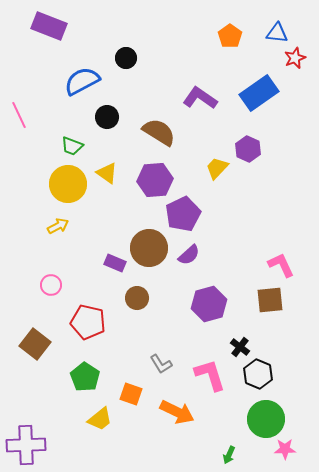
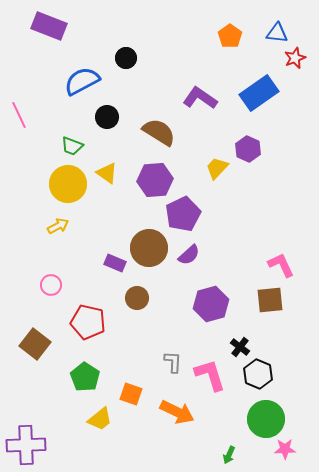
purple hexagon at (209, 304): moved 2 px right
gray L-shape at (161, 364): moved 12 px right, 2 px up; rotated 145 degrees counterclockwise
